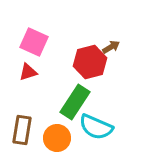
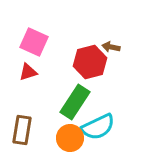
brown arrow: rotated 138 degrees counterclockwise
cyan semicircle: moved 2 px right; rotated 48 degrees counterclockwise
orange circle: moved 13 px right
